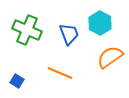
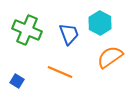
orange line: moved 1 px up
